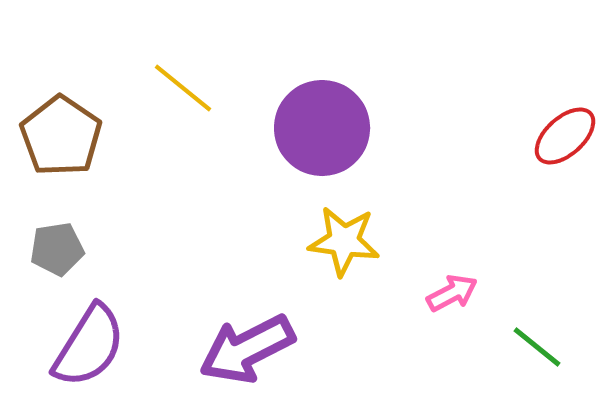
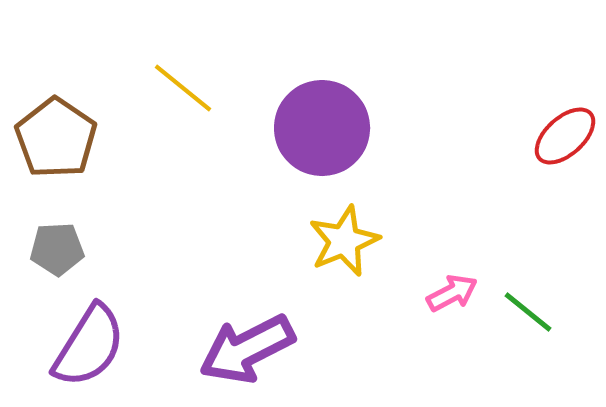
brown pentagon: moved 5 px left, 2 px down
yellow star: rotated 30 degrees counterclockwise
gray pentagon: rotated 6 degrees clockwise
green line: moved 9 px left, 35 px up
